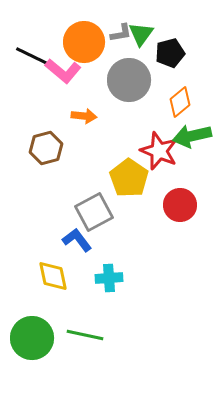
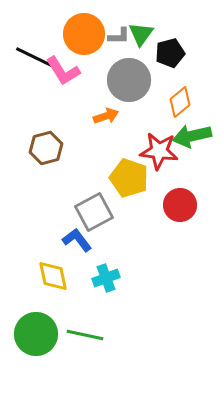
gray L-shape: moved 2 px left, 3 px down; rotated 10 degrees clockwise
orange circle: moved 8 px up
pink L-shape: rotated 18 degrees clockwise
orange arrow: moved 22 px right; rotated 25 degrees counterclockwise
red star: rotated 15 degrees counterclockwise
yellow pentagon: rotated 15 degrees counterclockwise
cyan cross: moved 3 px left; rotated 16 degrees counterclockwise
green circle: moved 4 px right, 4 px up
